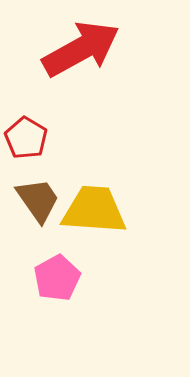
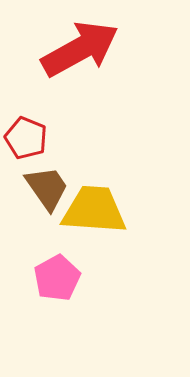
red arrow: moved 1 px left
red pentagon: rotated 9 degrees counterclockwise
brown trapezoid: moved 9 px right, 12 px up
